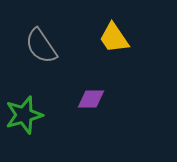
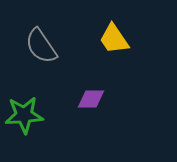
yellow trapezoid: moved 1 px down
green star: rotated 12 degrees clockwise
